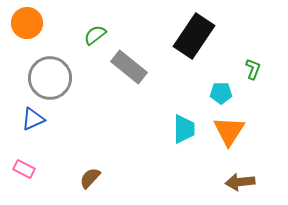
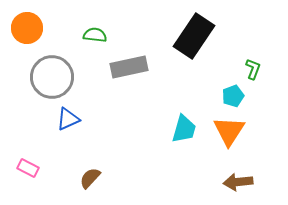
orange circle: moved 5 px down
green semicircle: rotated 45 degrees clockwise
gray rectangle: rotated 51 degrees counterclockwise
gray circle: moved 2 px right, 1 px up
cyan pentagon: moved 12 px right, 3 px down; rotated 20 degrees counterclockwise
blue triangle: moved 35 px right
cyan trapezoid: rotated 16 degrees clockwise
pink rectangle: moved 4 px right, 1 px up
brown arrow: moved 2 px left
